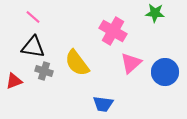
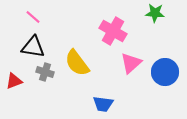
gray cross: moved 1 px right, 1 px down
